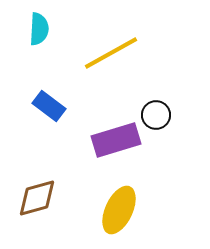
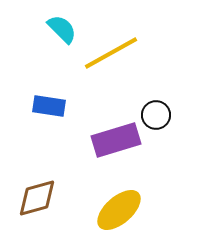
cyan semicircle: moved 23 px right; rotated 48 degrees counterclockwise
blue rectangle: rotated 28 degrees counterclockwise
yellow ellipse: rotated 24 degrees clockwise
